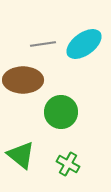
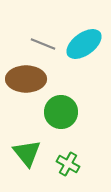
gray line: rotated 30 degrees clockwise
brown ellipse: moved 3 px right, 1 px up
green triangle: moved 6 px right, 2 px up; rotated 12 degrees clockwise
